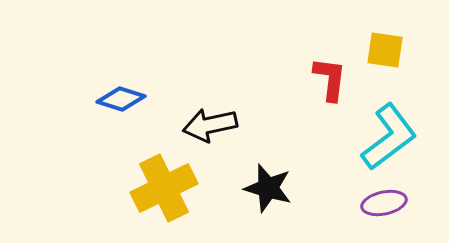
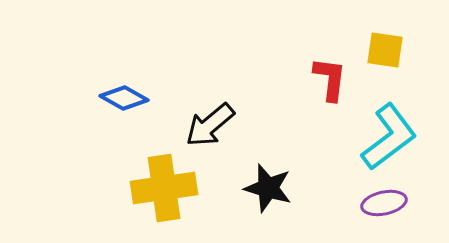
blue diamond: moved 3 px right, 1 px up; rotated 12 degrees clockwise
black arrow: rotated 28 degrees counterclockwise
yellow cross: rotated 18 degrees clockwise
